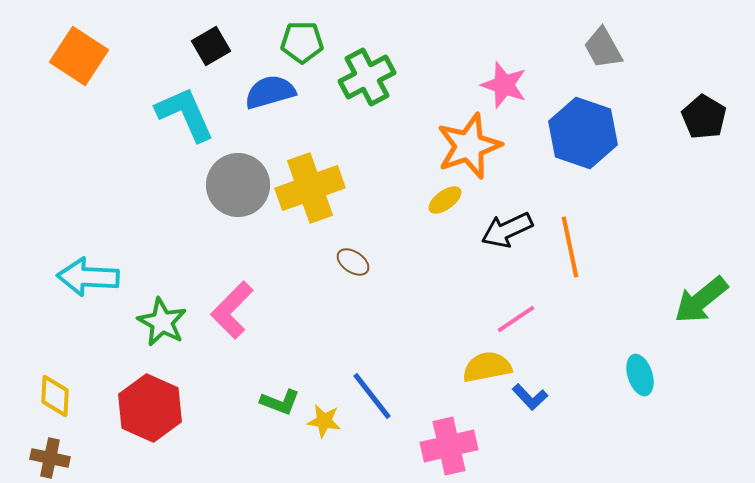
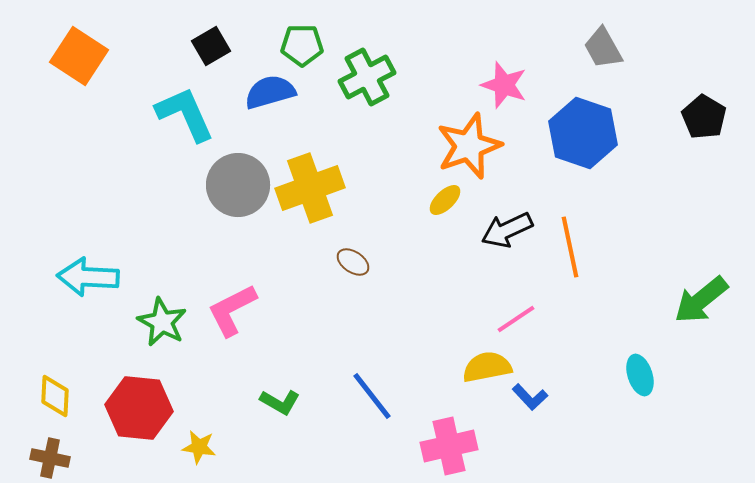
green pentagon: moved 3 px down
yellow ellipse: rotated 8 degrees counterclockwise
pink L-shape: rotated 18 degrees clockwise
green L-shape: rotated 9 degrees clockwise
red hexagon: moved 11 px left; rotated 18 degrees counterclockwise
yellow star: moved 125 px left, 26 px down
